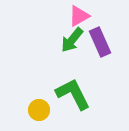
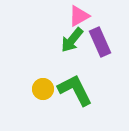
green L-shape: moved 2 px right, 4 px up
yellow circle: moved 4 px right, 21 px up
